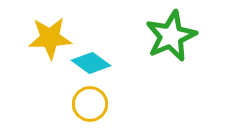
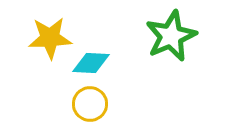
cyan diamond: rotated 33 degrees counterclockwise
